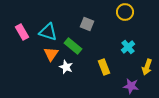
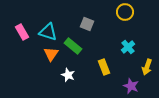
white star: moved 2 px right, 8 px down
purple star: rotated 14 degrees clockwise
